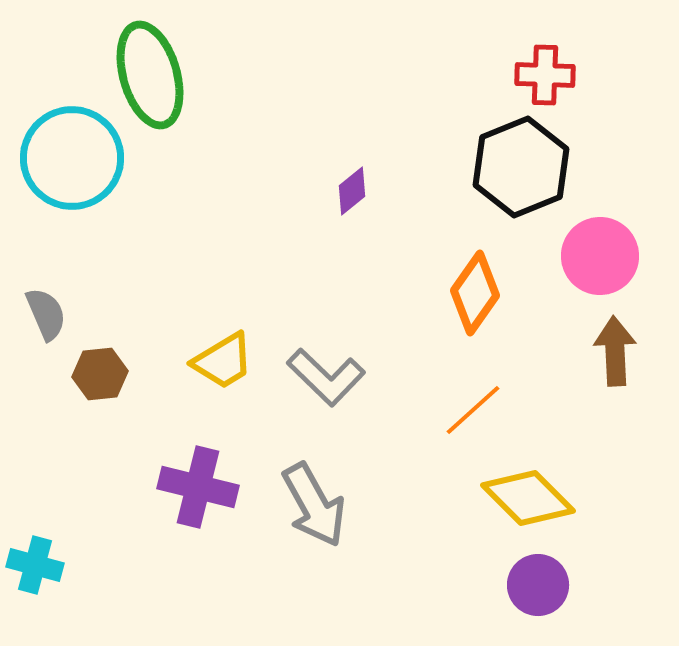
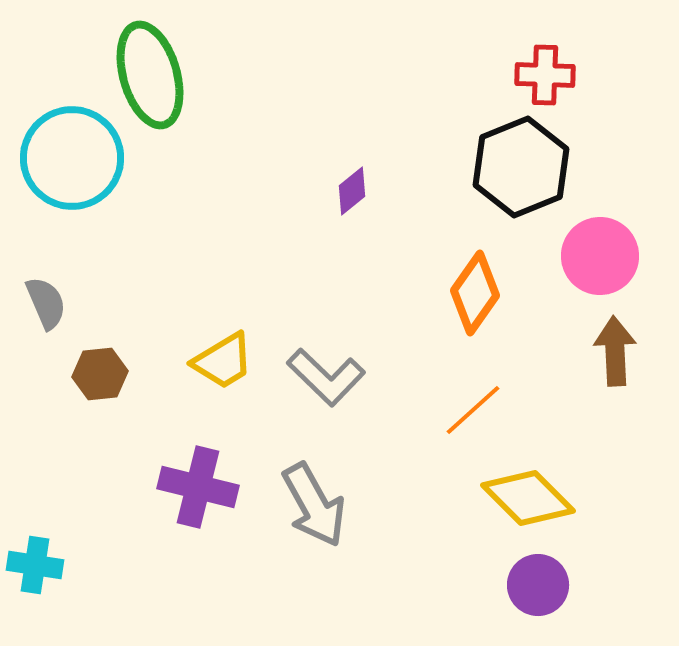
gray semicircle: moved 11 px up
cyan cross: rotated 6 degrees counterclockwise
